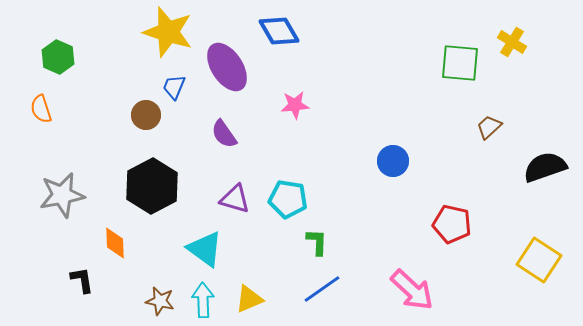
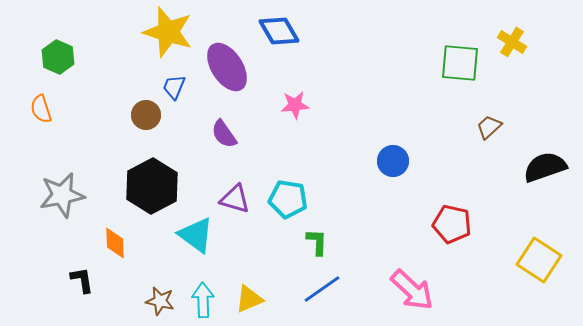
cyan triangle: moved 9 px left, 14 px up
